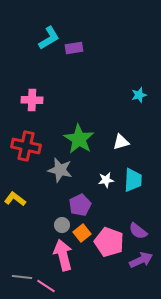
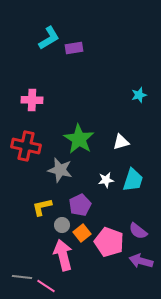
cyan trapezoid: rotated 15 degrees clockwise
yellow L-shape: moved 27 px right, 8 px down; rotated 50 degrees counterclockwise
purple arrow: moved 1 px down; rotated 140 degrees counterclockwise
